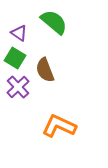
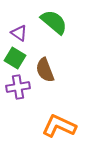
purple cross: rotated 35 degrees clockwise
